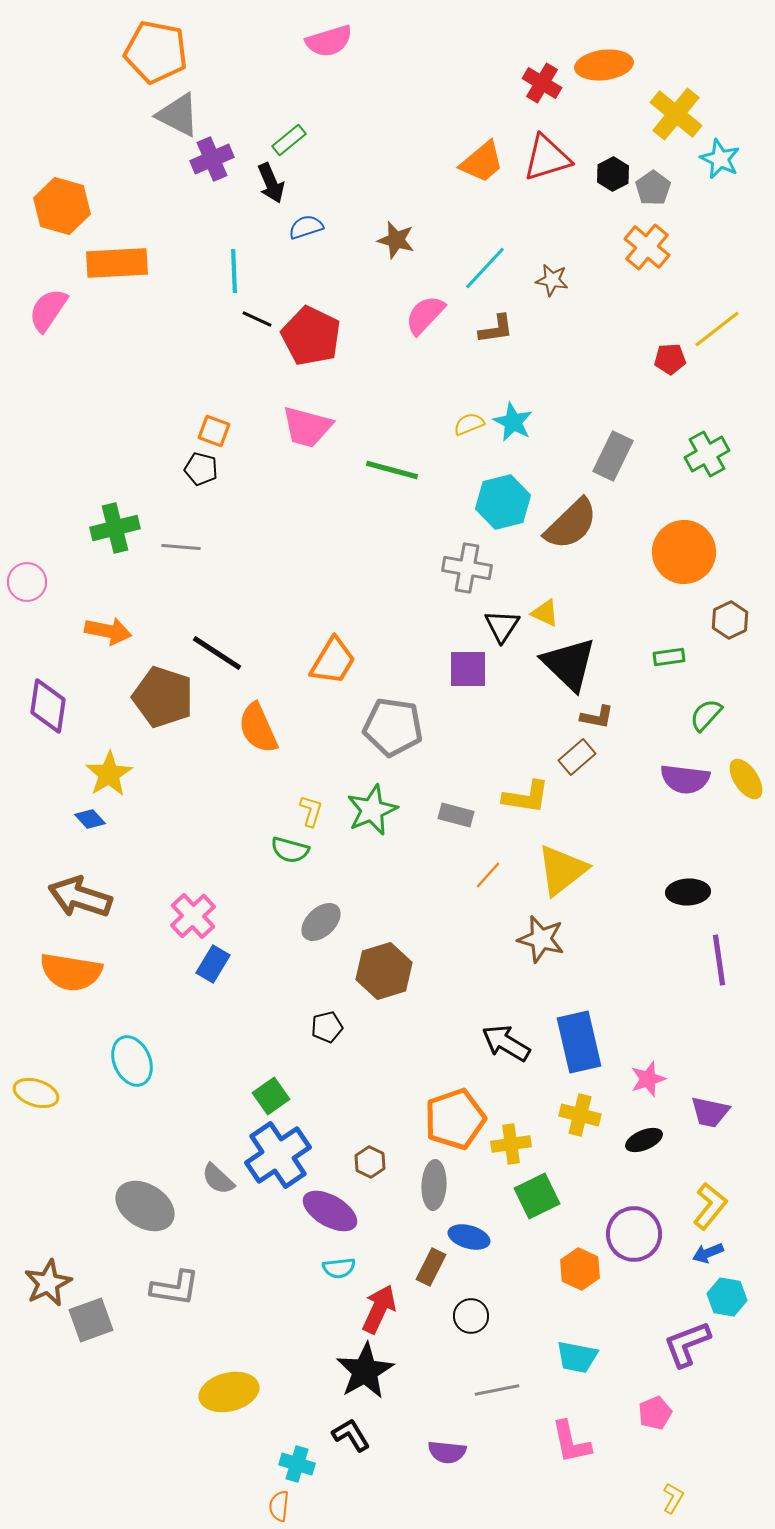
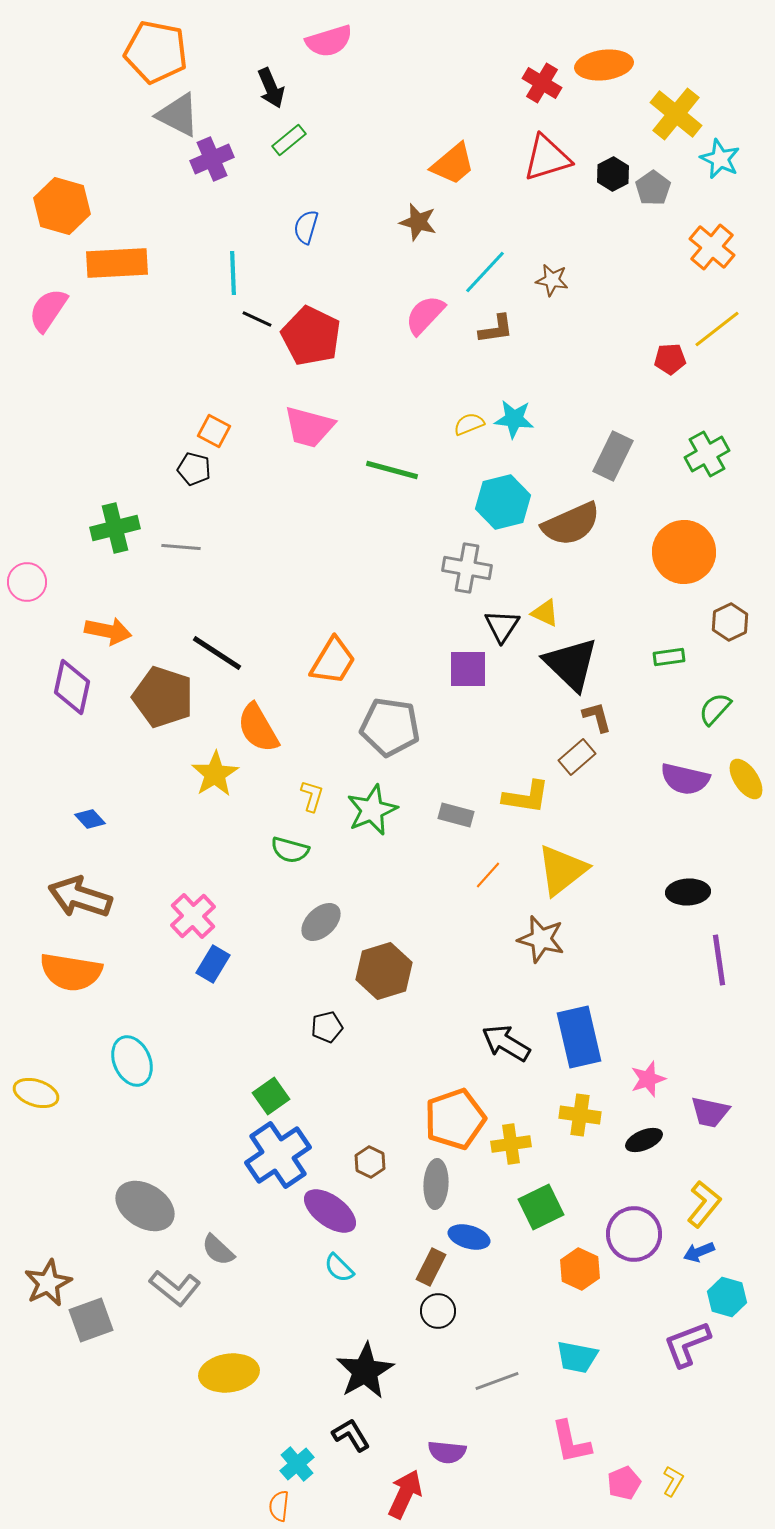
orange trapezoid at (482, 162): moved 29 px left, 2 px down
black arrow at (271, 183): moved 95 px up
blue semicircle at (306, 227): rotated 56 degrees counterclockwise
brown star at (396, 240): moved 22 px right, 18 px up
orange cross at (647, 247): moved 65 px right
cyan line at (485, 268): moved 4 px down
cyan line at (234, 271): moved 1 px left, 2 px down
cyan star at (513, 422): moved 1 px right, 3 px up; rotated 21 degrees counterclockwise
pink trapezoid at (307, 427): moved 2 px right
orange square at (214, 431): rotated 8 degrees clockwise
black pentagon at (201, 469): moved 7 px left
brown semicircle at (571, 524): rotated 20 degrees clockwise
brown hexagon at (730, 620): moved 2 px down
black triangle at (569, 664): moved 2 px right
purple diamond at (48, 706): moved 24 px right, 19 px up; rotated 4 degrees clockwise
green semicircle at (706, 715): moved 9 px right, 6 px up
brown L-shape at (597, 717): rotated 116 degrees counterclockwise
gray pentagon at (393, 727): moved 3 px left
orange semicircle at (258, 728): rotated 6 degrees counterclockwise
yellow star at (109, 774): moved 106 px right
purple semicircle at (685, 779): rotated 6 degrees clockwise
yellow L-shape at (311, 811): moved 1 px right, 15 px up
blue rectangle at (579, 1042): moved 5 px up
yellow cross at (580, 1115): rotated 6 degrees counterclockwise
gray semicircle at (218, 1179): moved 71 px down
gray ellipse at (434, 1185): moved 2 px right, 1 px up
green square at (537, 1196): moved 4 px right, 11 px down
yellow L-shape at (710, 1206): moved 6 px left, 2 px up
purple ellipse at (330, 1211): rotated 6 degrees clockwise
blue arrow at (708, 1253): moved 9 px left, 1 px up
cyan semicircle at (339, 1268): rotated 52 degrees clockwise
gray L-shape at (175, 1288): rotated 30 degrees clockwise
cyan hexagon at (727, 1297): rotated 6 degrees clockwise
red arrow at (379, 1309): moved 26 px right, 185 px down
black circle at (471, 1316): moved 33 px left, 5 px up
gray line at (497, 1390): moved 9 px up; rotated 9 degrees counterclockwise
yellow ellipse at (229, 1392): moved 19 px up; rotated 6 degrees clockwise
pink pentagon at (655, 1413): moved 31 px left, 70 px down
cyan cross at (297, 1464): rotated 32 degrees clockwise
yellow L-shape at (673, 1498): moved 17 px up
